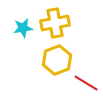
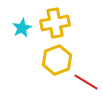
cyan star: moved 1 px left; rotated 18 degrees counterclockwise
red line: moved 1 px up
